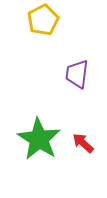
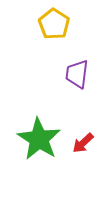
yellow pentagon: moved 11 px right, 4 px down; rotated 12 degrees counterclockwise
red arrow: rotated 85 degrees counterclockwise
